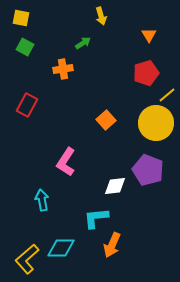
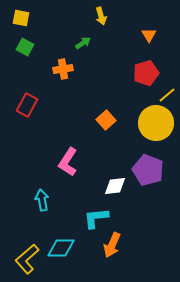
pink L-shape: moved 2 px right
